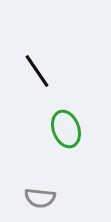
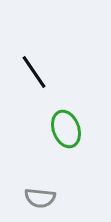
black line: moved 3 px left, 1 px down
